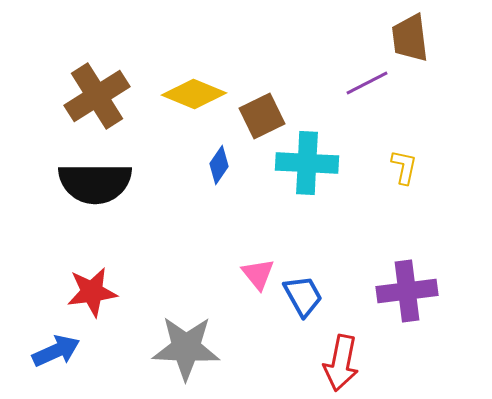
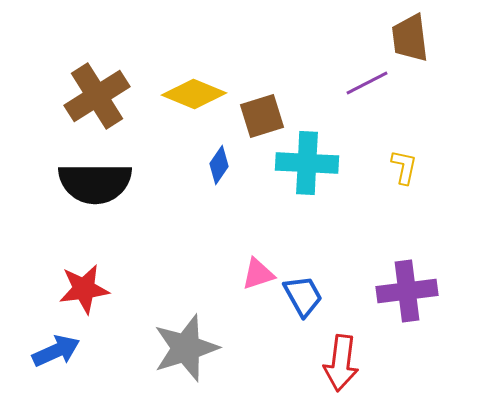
brown square: rotated 9 degrees clockwise
pink triangle: rotated 51 degrees clockwise
red star: moved 8 px left, 3 px up
gray star: rotated 20 degrees counterclockwise
red arrow: rotated 4 degrees counterclockwise
